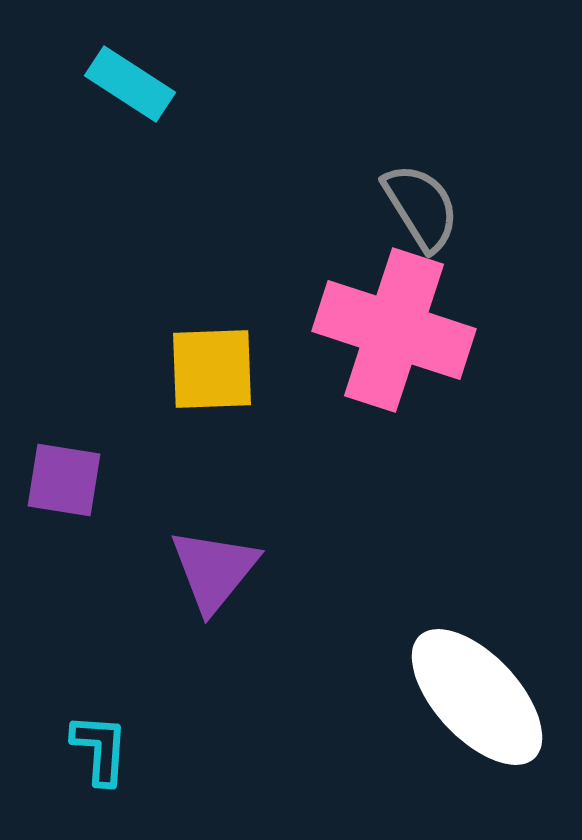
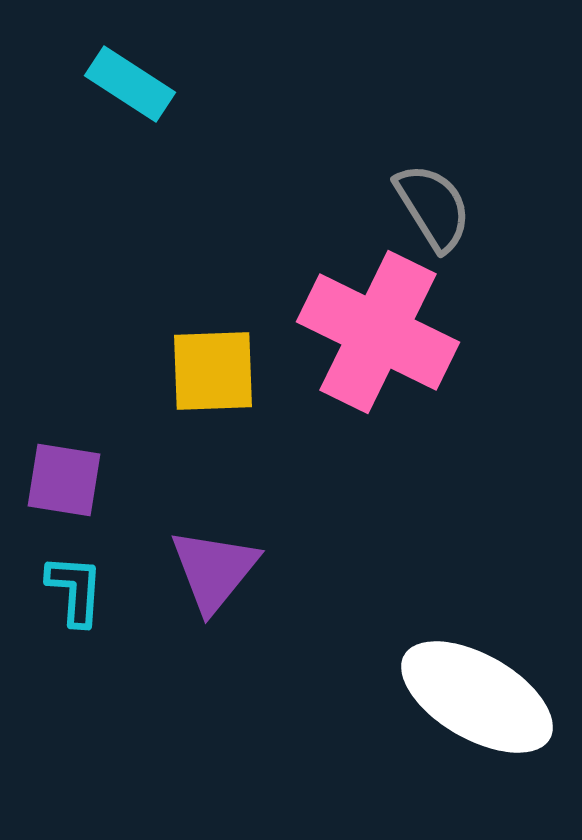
gray semicircle: moved 12 px right
pink cross: moved 16 px left, 2 px down; rotated 8 degrees clockwise
yellow square: moved 1 px right, 2 px down
white ellipse: rotated 17 degrees counterclockwise
cyan L-shape: moved 25 px left, 159 px up
